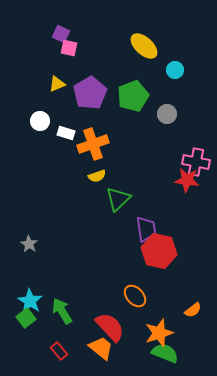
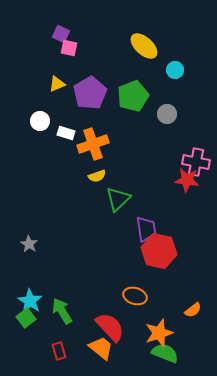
orange ellipse: rotated 30 degrees counterclockwise
red rectangle: rotated 24 degrees clockwise
